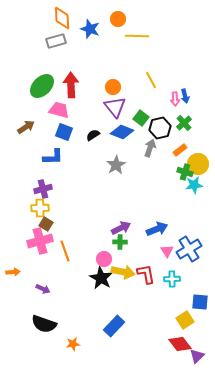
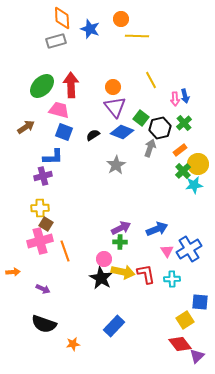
orange circle at (118, 19): moved 3 px right
green cross at (185, 172): moved 2 px left, 1 px up; rotated 28 degrees clockwise
purple cross at (43, 189): moved 13 px up
